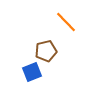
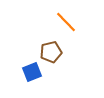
brown pentagon: moved 5 px right, 1 px down
